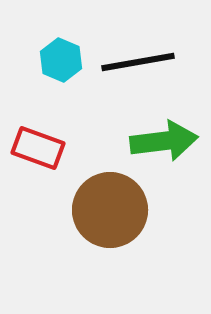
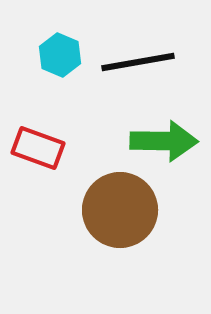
cyan hexagon: moved 1 px left, 5 px up
green arrow: rotated 8 degrees clockwise
brown circle: moved 10 px right
